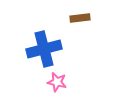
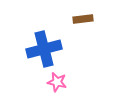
brown rectangle: moved 3 px right, 1 px down
